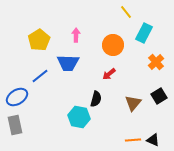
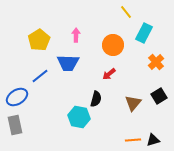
black triangle: rotated 40 degrees counterclockwise
